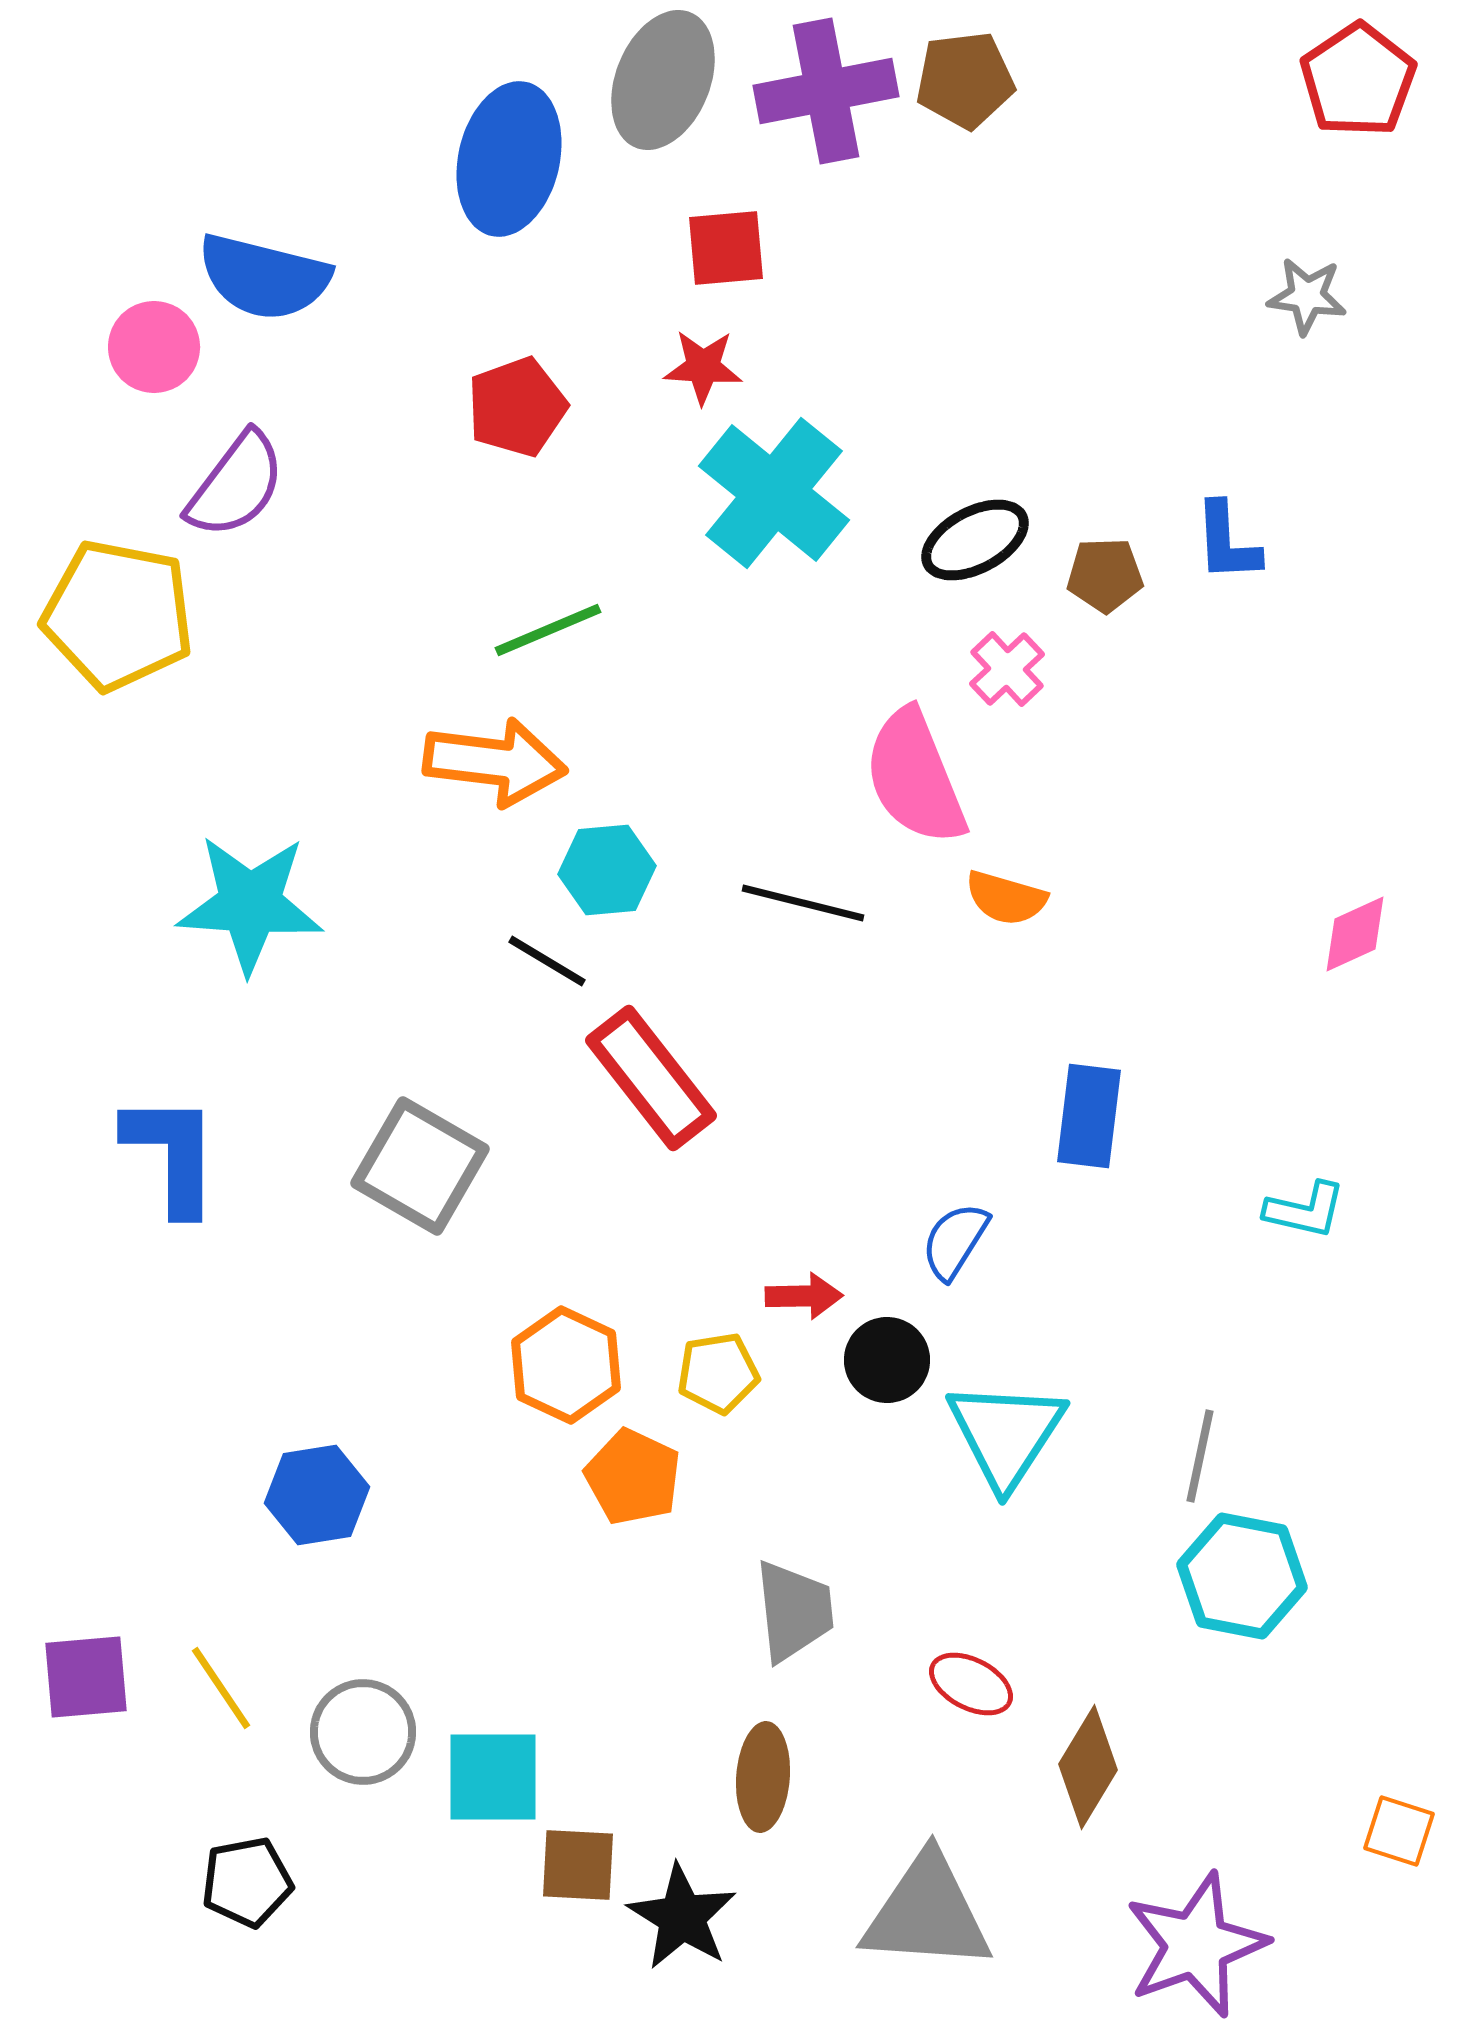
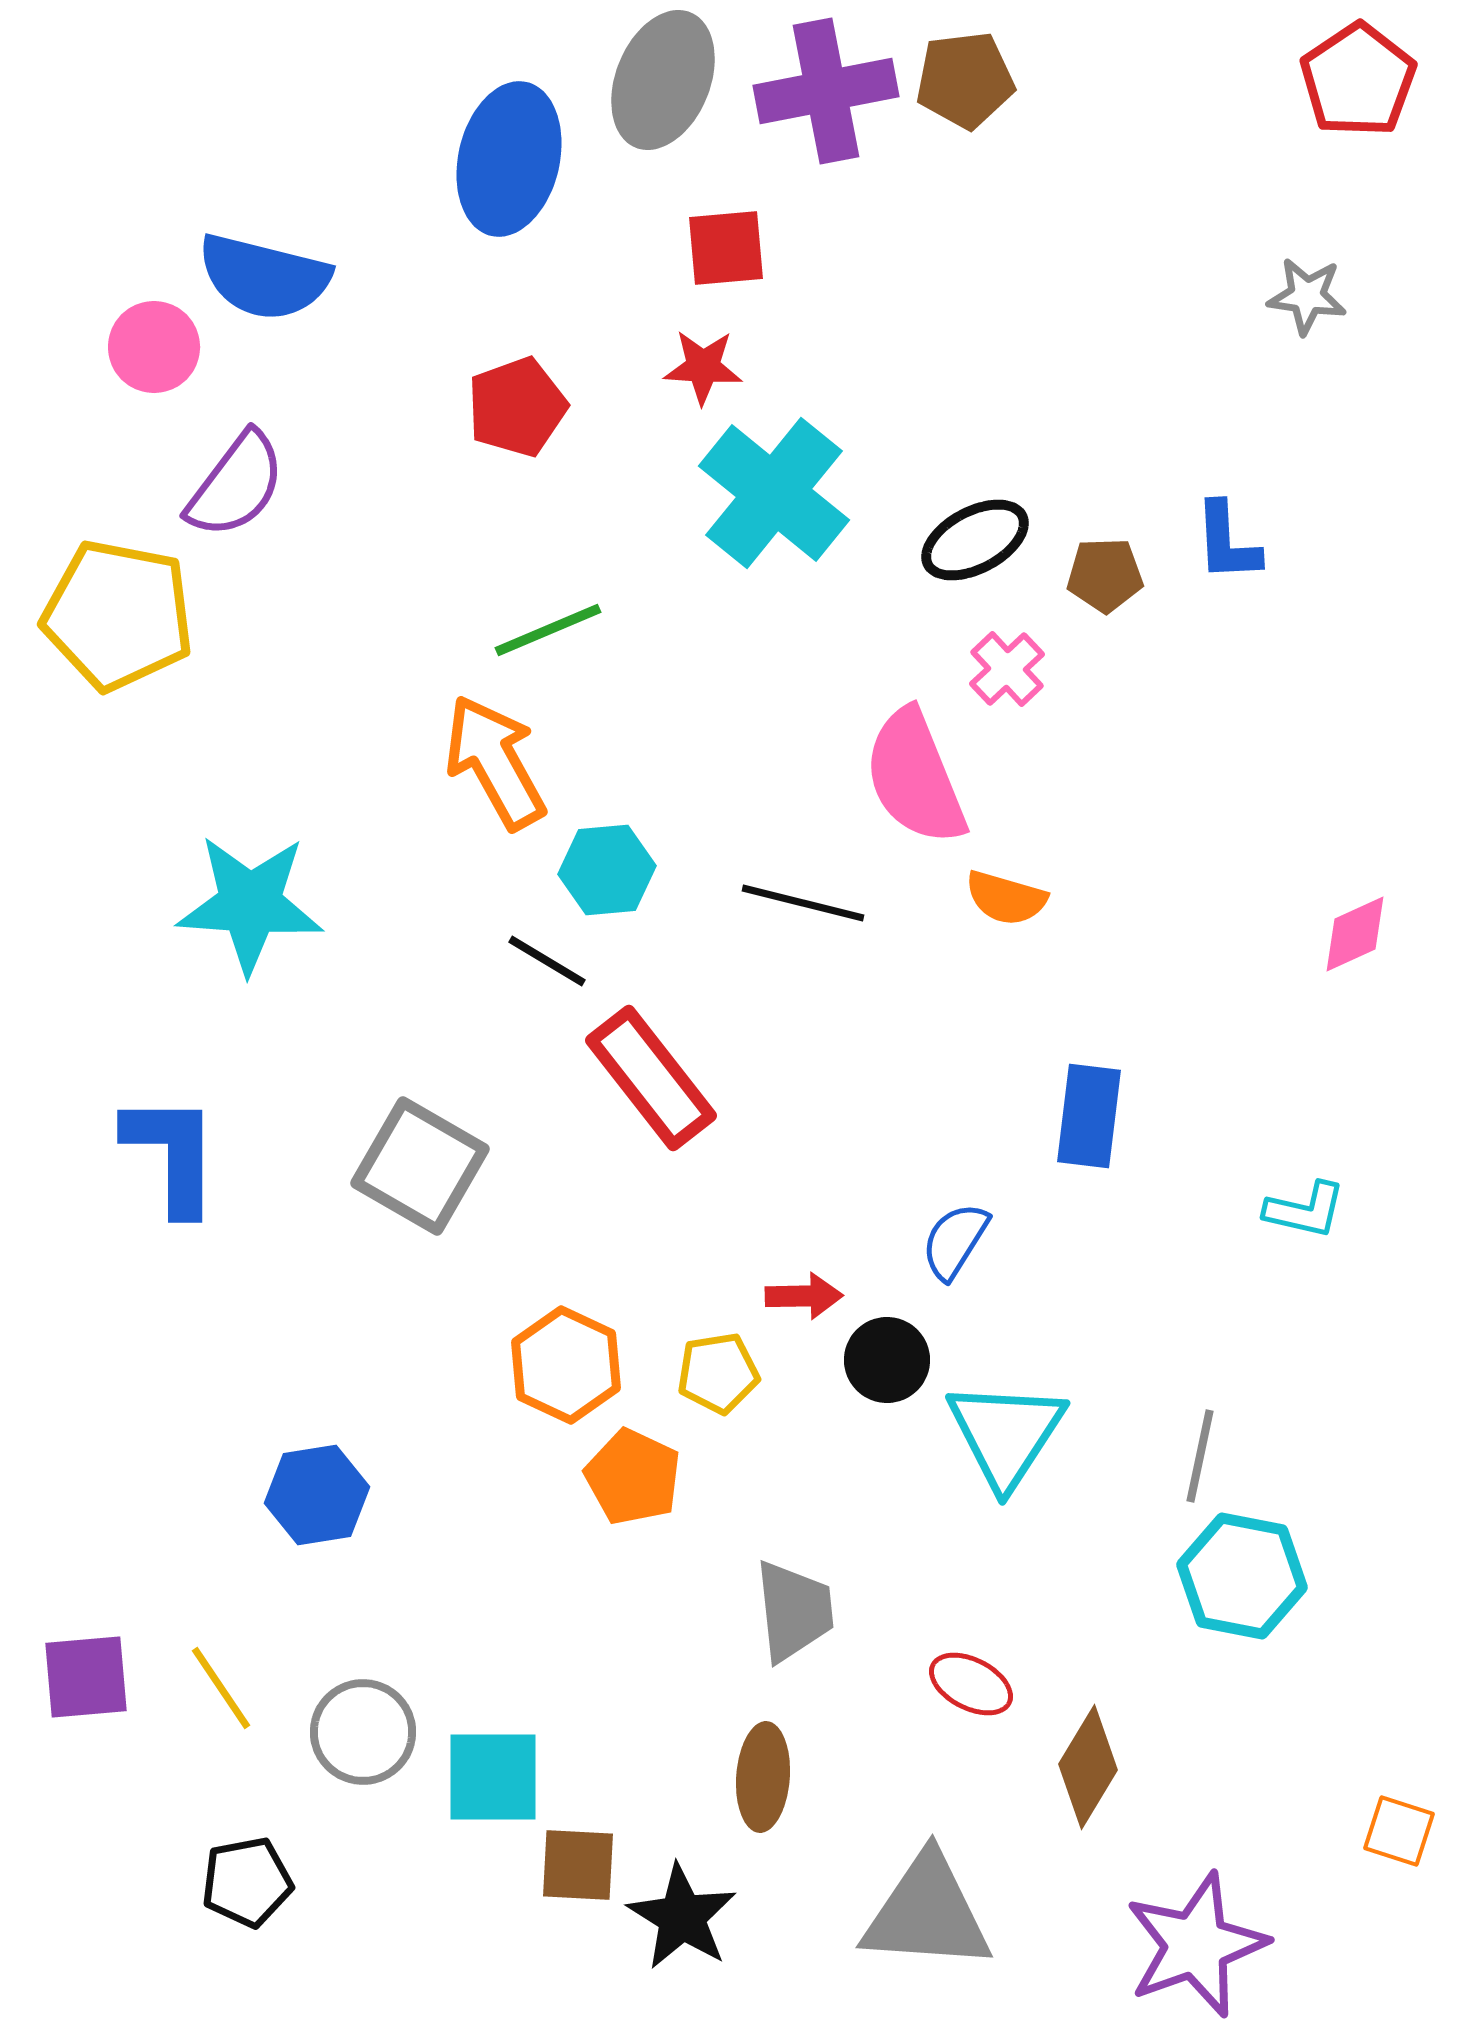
orange arrow at (495, 762): rotated 126 degrees counterclockwise
